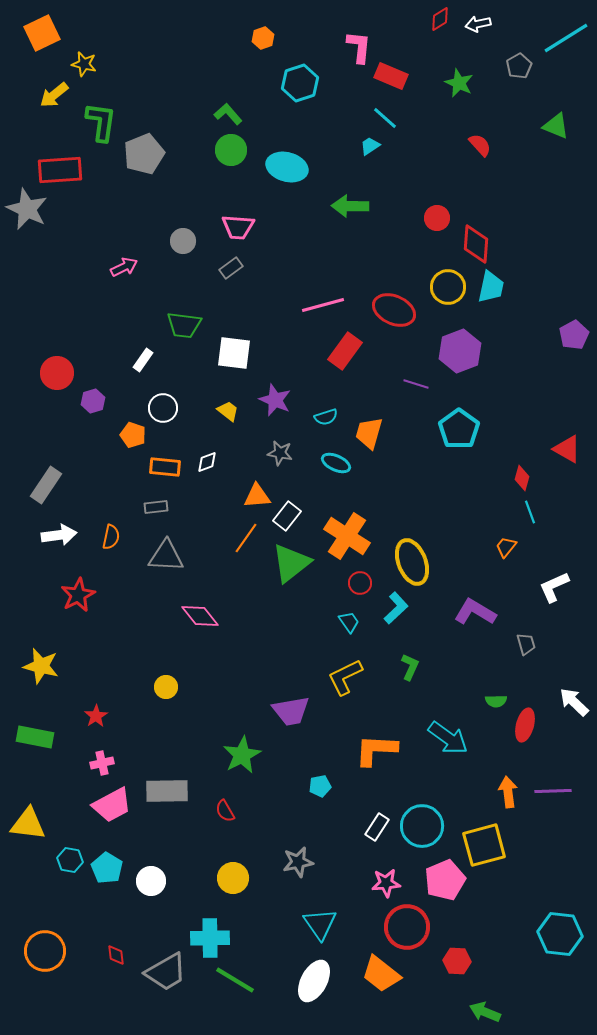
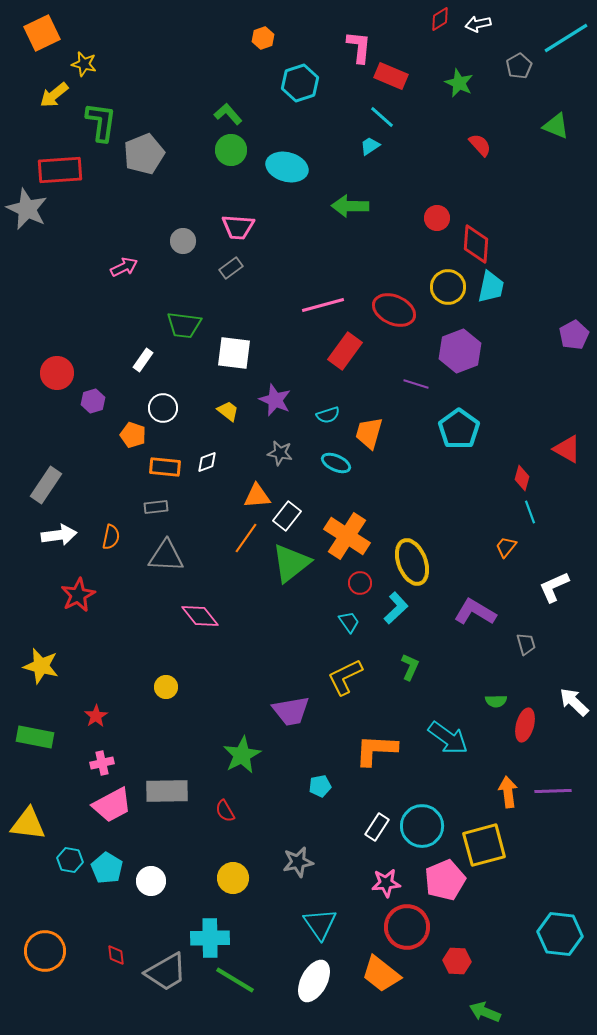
cyan line at (385, 118): moved 3 px left, 1 px up
cyan semicircle at (326, 417): moved 2 px right, 2 px up
